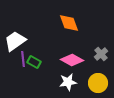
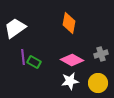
orange diamond: rotated 30 degrees clockwise
white trapezoid: moved 13 px up
gray cross: rotated 24 degrees clockwise
purple line: moved 2 px up
white star: moved 2 px right, 1 px up
